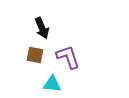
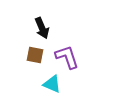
purple L-shape: moved 1 px left
cyan triangle: rotated 18 degrees clockwise
